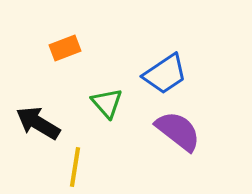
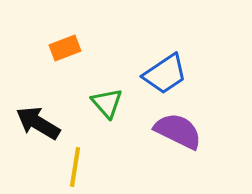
purple semicircle: rotated 12 degrees counterclockwise
